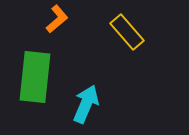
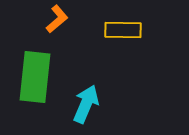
yellow rectangle: moved 4 px left, 2 px up; rotated 48 degrees counterclockwise
